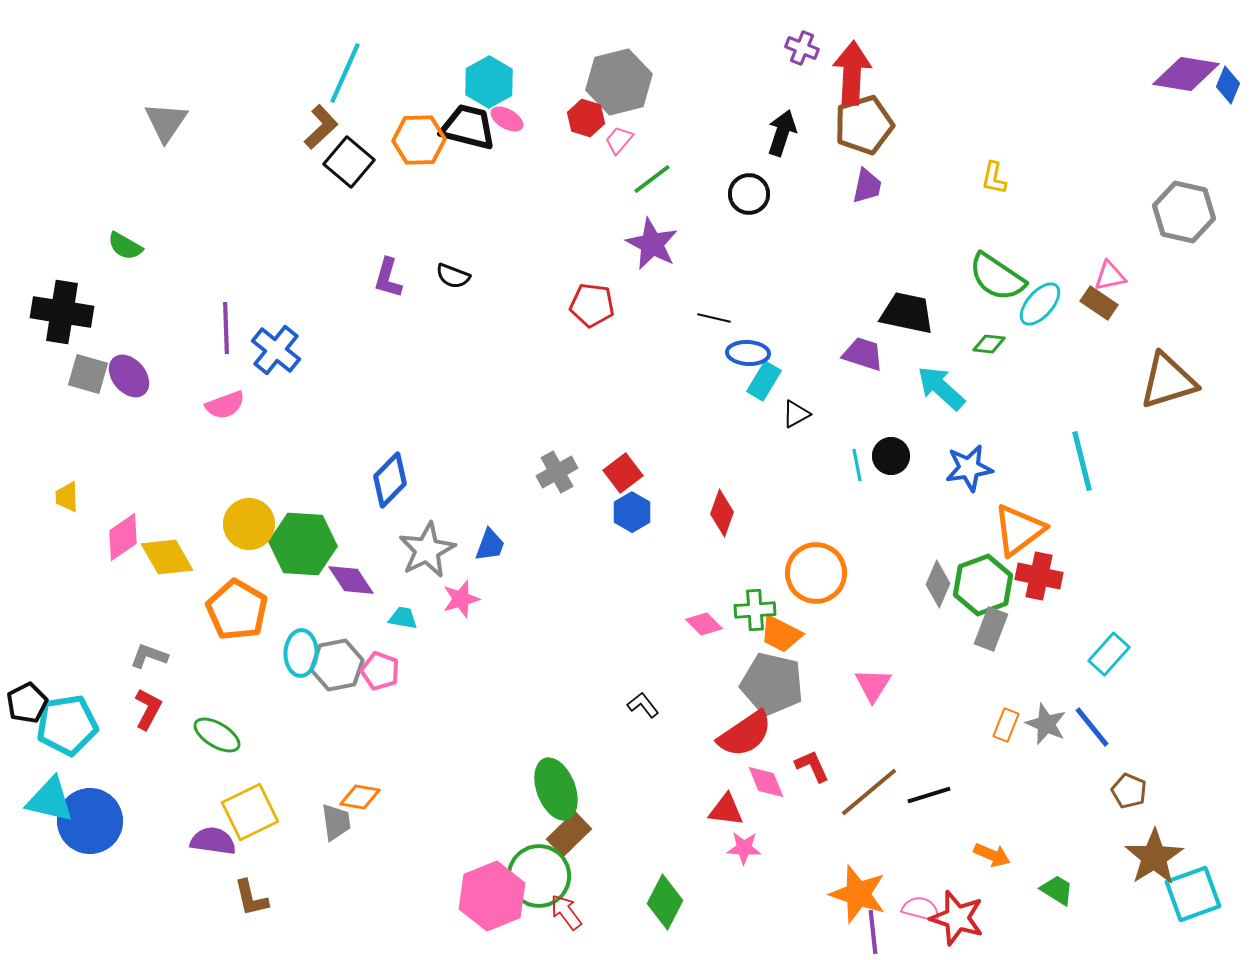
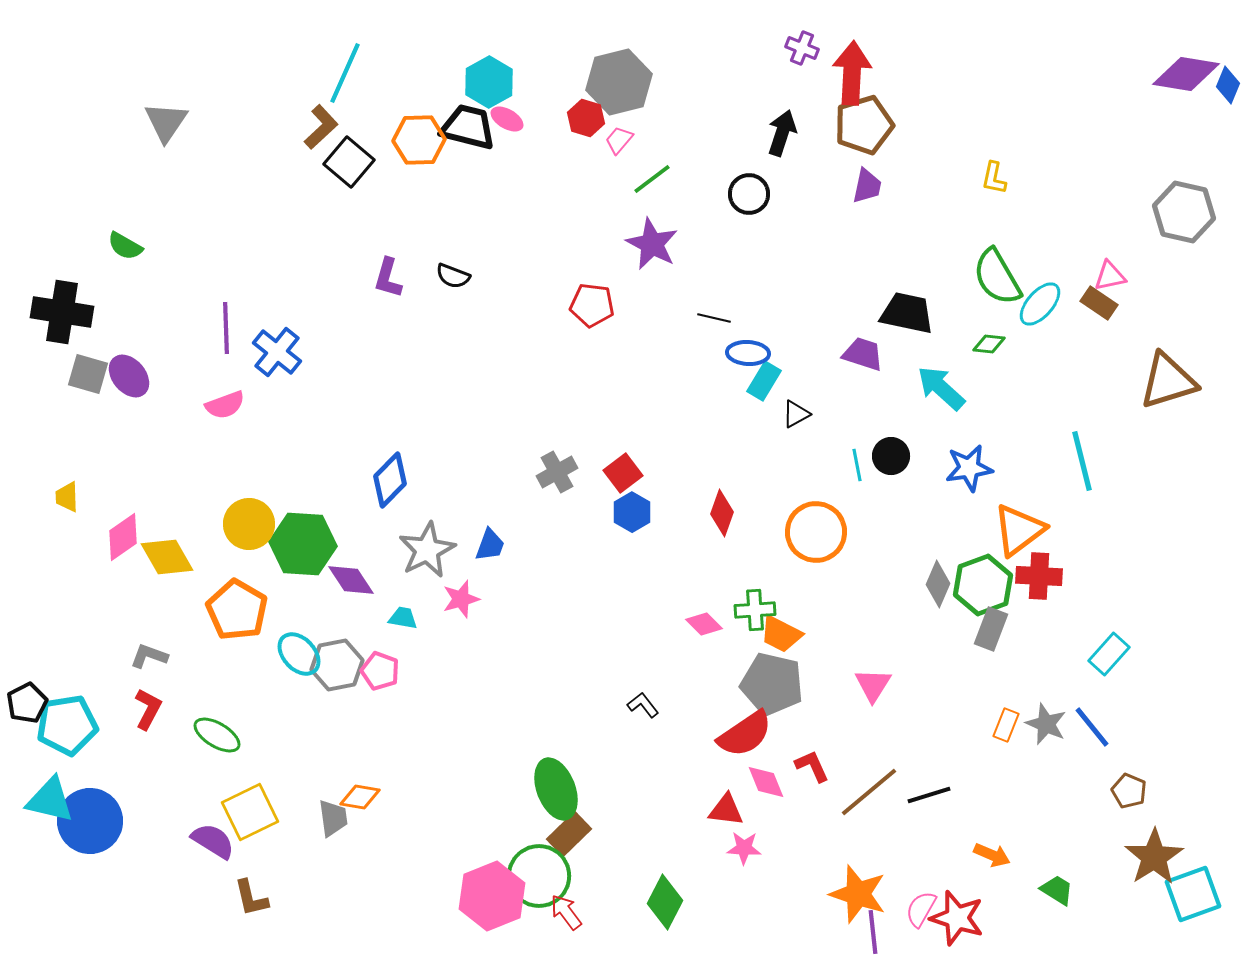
green semicircle at (997, 277): rotated 26 degrees clockwise
blue cross at (276, 350): moved 1 px right, 2 px down
orange circle at (816, 573): moved 41 px up
red cross at (1039, 576): rotated 9 degrees counterclockwise
cyan ellipse at (301, 653): moved 2 px left, 1 px down; rotated 45 degrees counterclockwise
gray trapezoid at (336, 822): moved 3 px left, 4 px up
purple semicircle at (213, 841): rotated 24 degrees clockwise
pink semicircle at (921, 909): rotated 75 degrees counterclockwise
